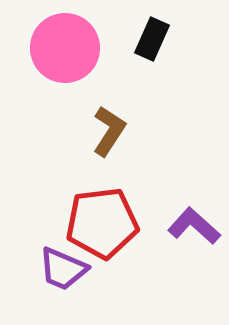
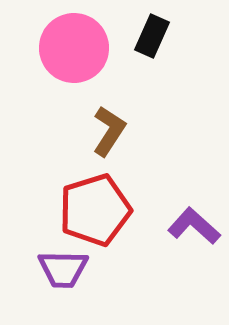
black rectangle: moved 3 px up
pink circle: moved 9 px right
red pentagon: moved 7 px left, 13 px up; rotated 10 degrees counterclockwise
purple trapezoid: rotated 22 degrees counterclockwise
